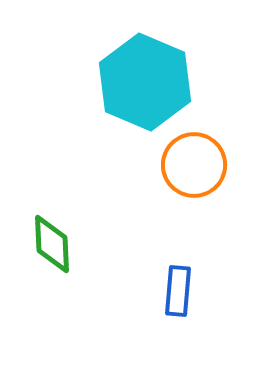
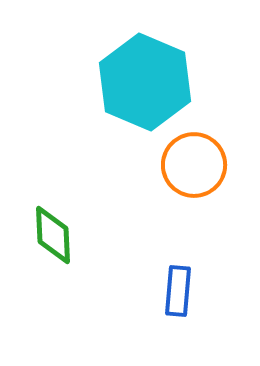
green diamond: moved 1 px right, 9 px up
